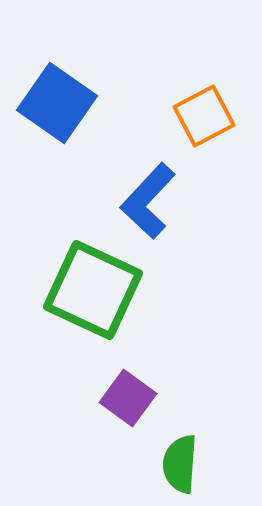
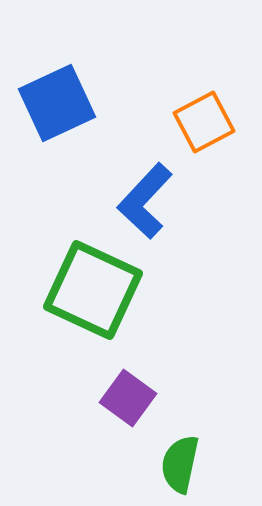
blue square: rotated 30 degrees clockwise
orange square: moved 6 px down
blue L-shape: moved 3 px left
green semicircle: rotated 8 degrees clockwise
